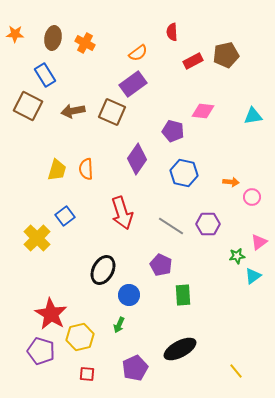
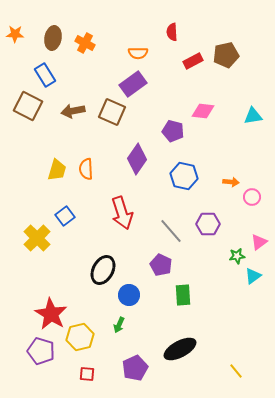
orange semicircle at (138, 53): rotated 36 degrees clockwise
blue hexagon at (184, 173): moved 3 px down
gray line at (171, 226): moved 5 px down; rotated 16 degrees clockwise
